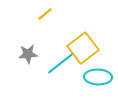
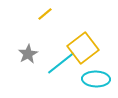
gray star: rotated 24 degrees counterclockwise
cyan ellipse: moved 2 px left, 2 px down
